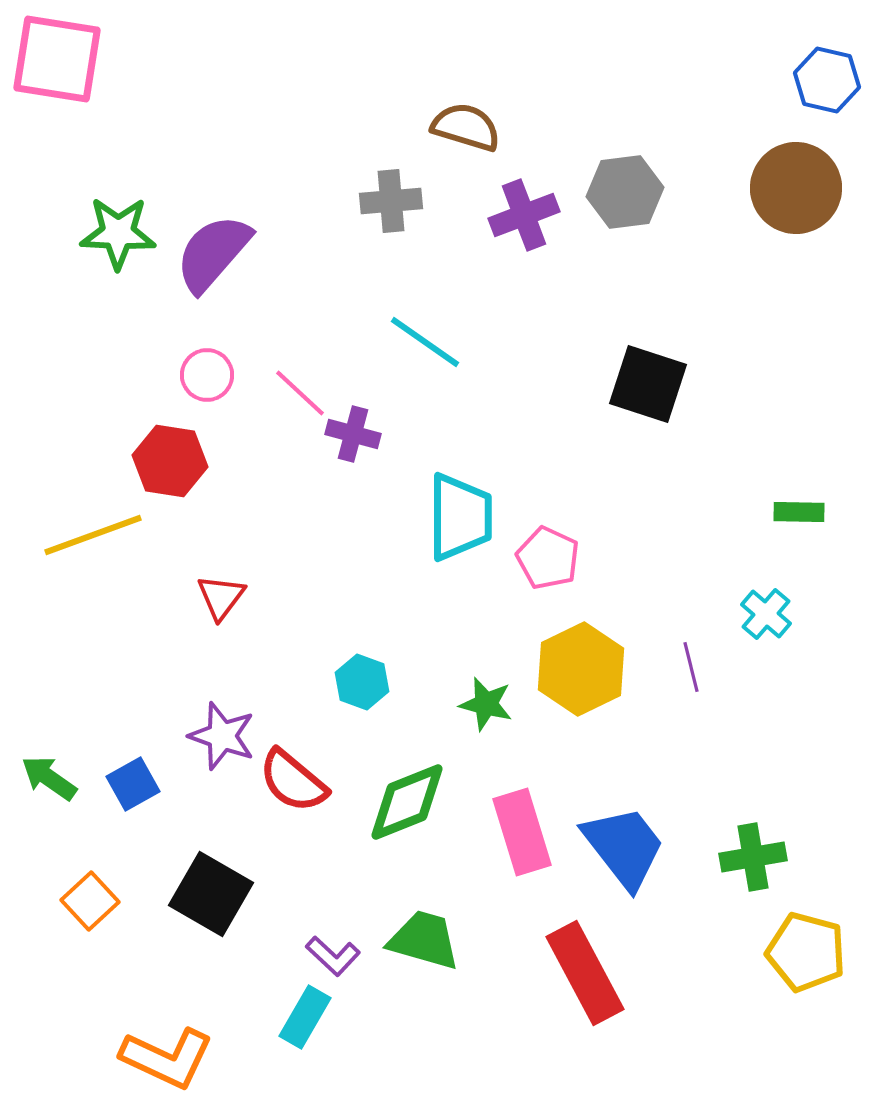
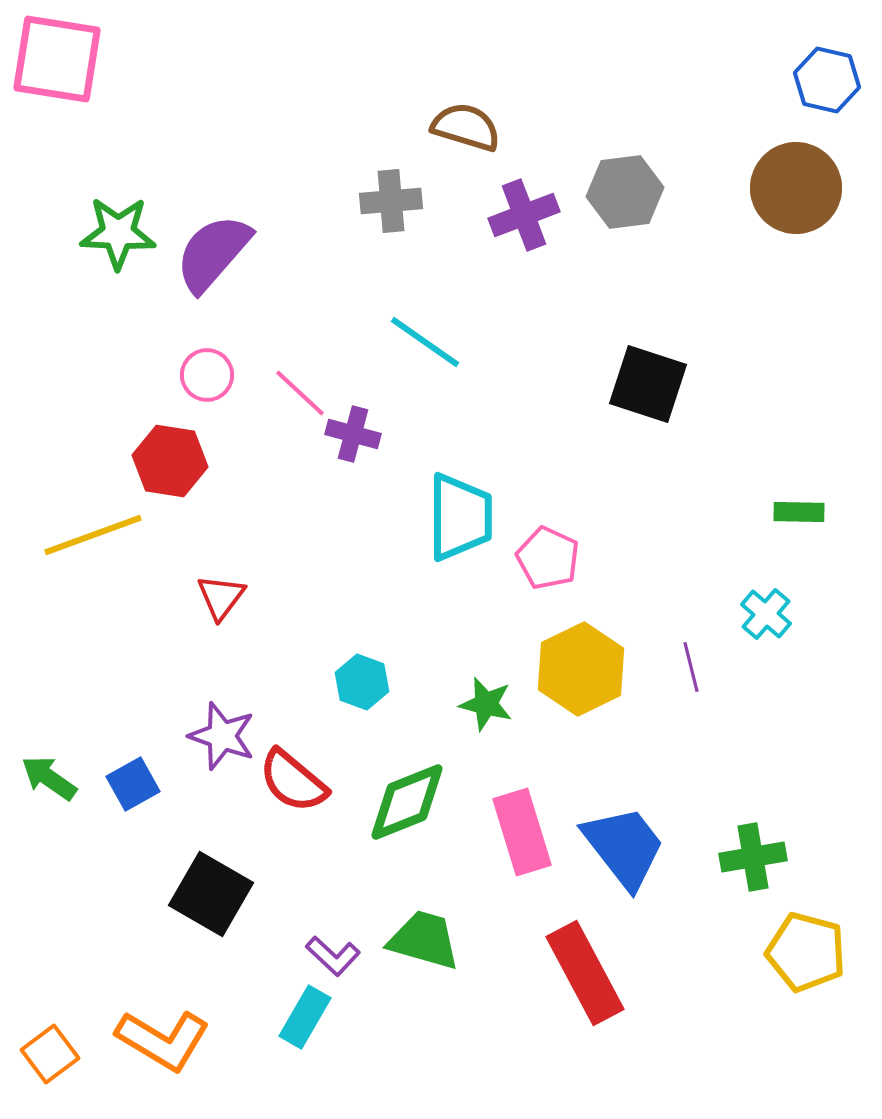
orange square at (90, 901): moved 40 px left, 153 px down; rotated 6 degrees clockwise
orange L-shape at (167, 1058): moved 4 px left, 18 px up; rotated 6 degrees clockwise
